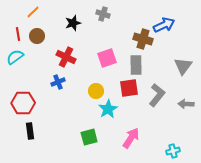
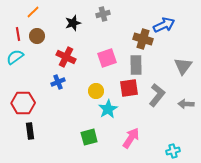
gray cross: rotated 32 degrees counterclockwise
